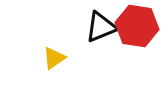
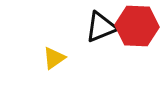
red hexagon: rotated 6 degrees counterclockwise
